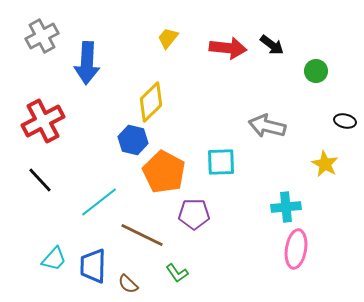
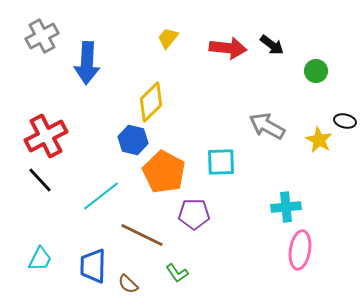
red cross: moved 3 px right, 15 px down
gray arrow: rotated 15 degrees clockwise
yellow star: moved 6 px left, 24 px up
cyan line: moved 2 px right, 6 px up
pink ellipse: moved 4 px right, 1 px down
cyan trapezoid: moved 14 px left; rotated 16 degrees counterclockwise
